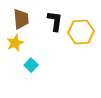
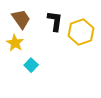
brown trapezoid: rotated 30 degrees counterclockwise
yellow hexagon: rotated 15 degrees counterclockwise
yellow star: rotated 18 degrees counterclockwise
